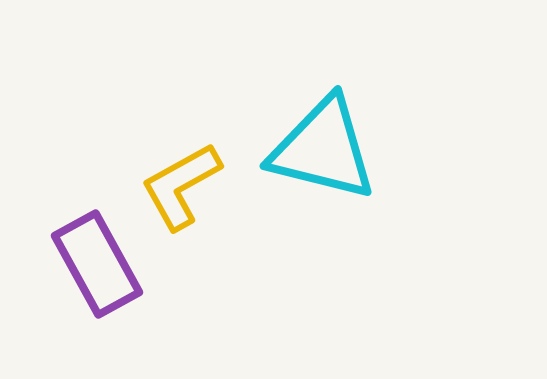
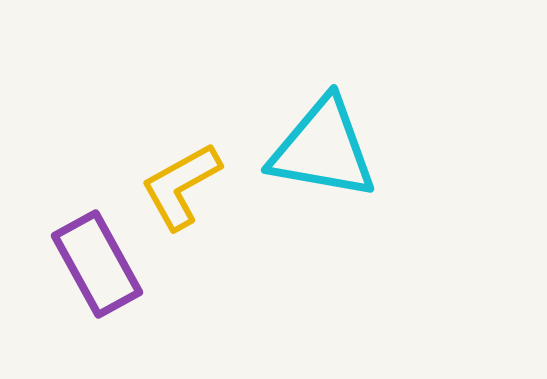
cyan triangle: rotated 4 degrees counterclockwise
